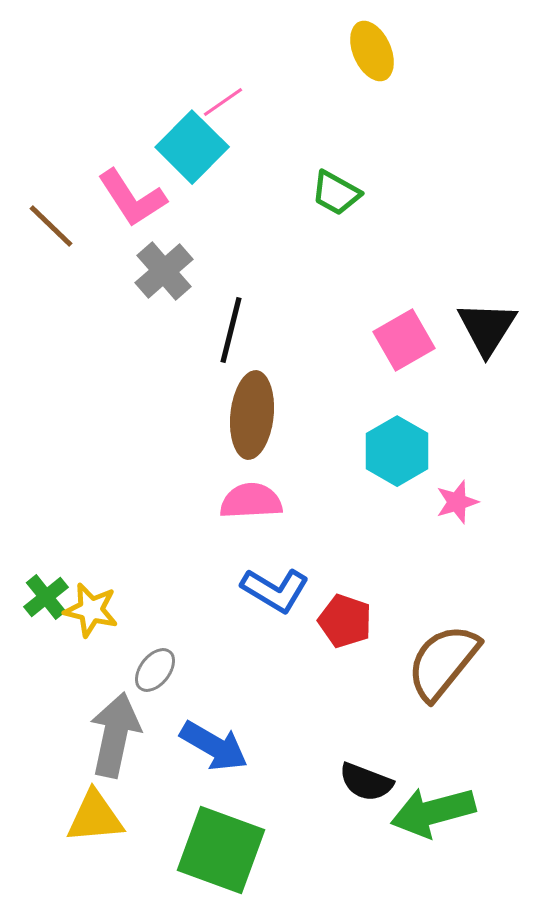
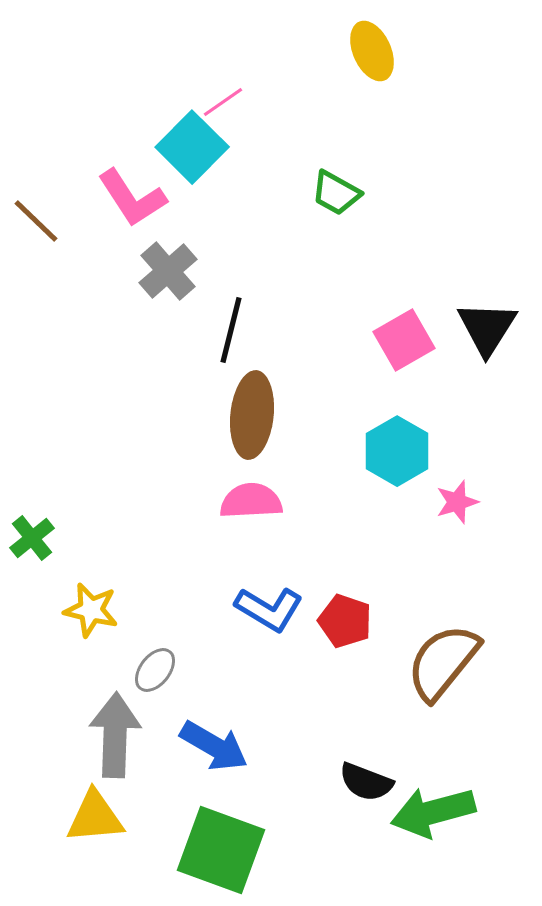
brown line: moved 15 px left, 5 px up
gray cross: moved 4 px right
blue L-shape: moved 6 px left, 19 px down
green cross: moved 14 px left, 59 px up
gray arrow: rotated 10 degrees counterclockwise
